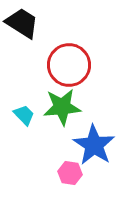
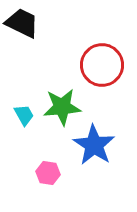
black trapezoid: rotated 6 degrees counterclockwise
red circle: moved 33 px right
cyan trapezoid: rotated 15 degrees clockwise
pink hexagon: moved 22 px left
